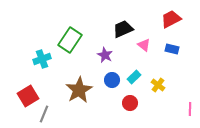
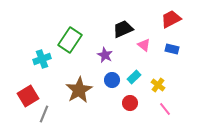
pink line: moved 25 px left; rotated 40 degrees counterclockwise
